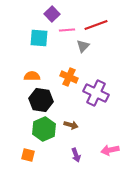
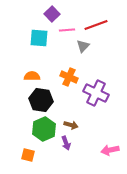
purple arrow: moved 10 px left, 12 px up
